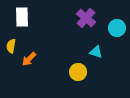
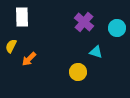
purple cross: moved 2 px left, 4 px down
yellow semicircle: rotated 16 degrees clockwise
